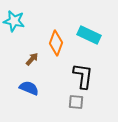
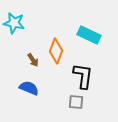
cyan star: moved 2 px down
orange diamond: moved 8 px down
brown arrow: moved 1 px right, 1 px down; rotated 104 degrees clockwise
